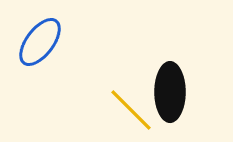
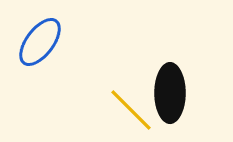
black ellipse: moved 1 px down
